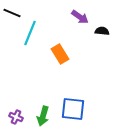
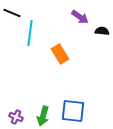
cyan line: rotated 15 degrees counterclockwise
blue square: moved 2 px down
